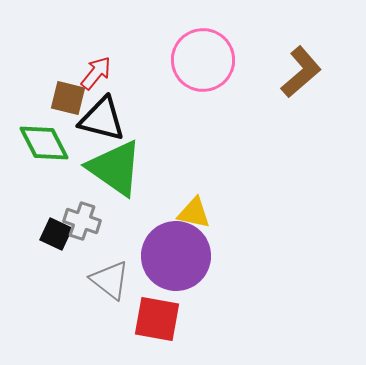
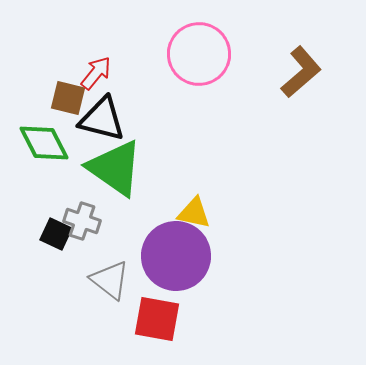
pink circle: moved 4 px left, 6 px up
